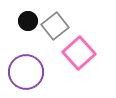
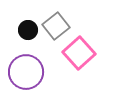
black circle: moved 9 px down
gray square: moved 1 px right
